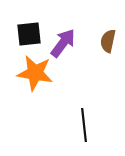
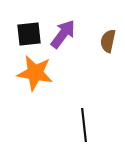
purple arrow: moved 9 px up
